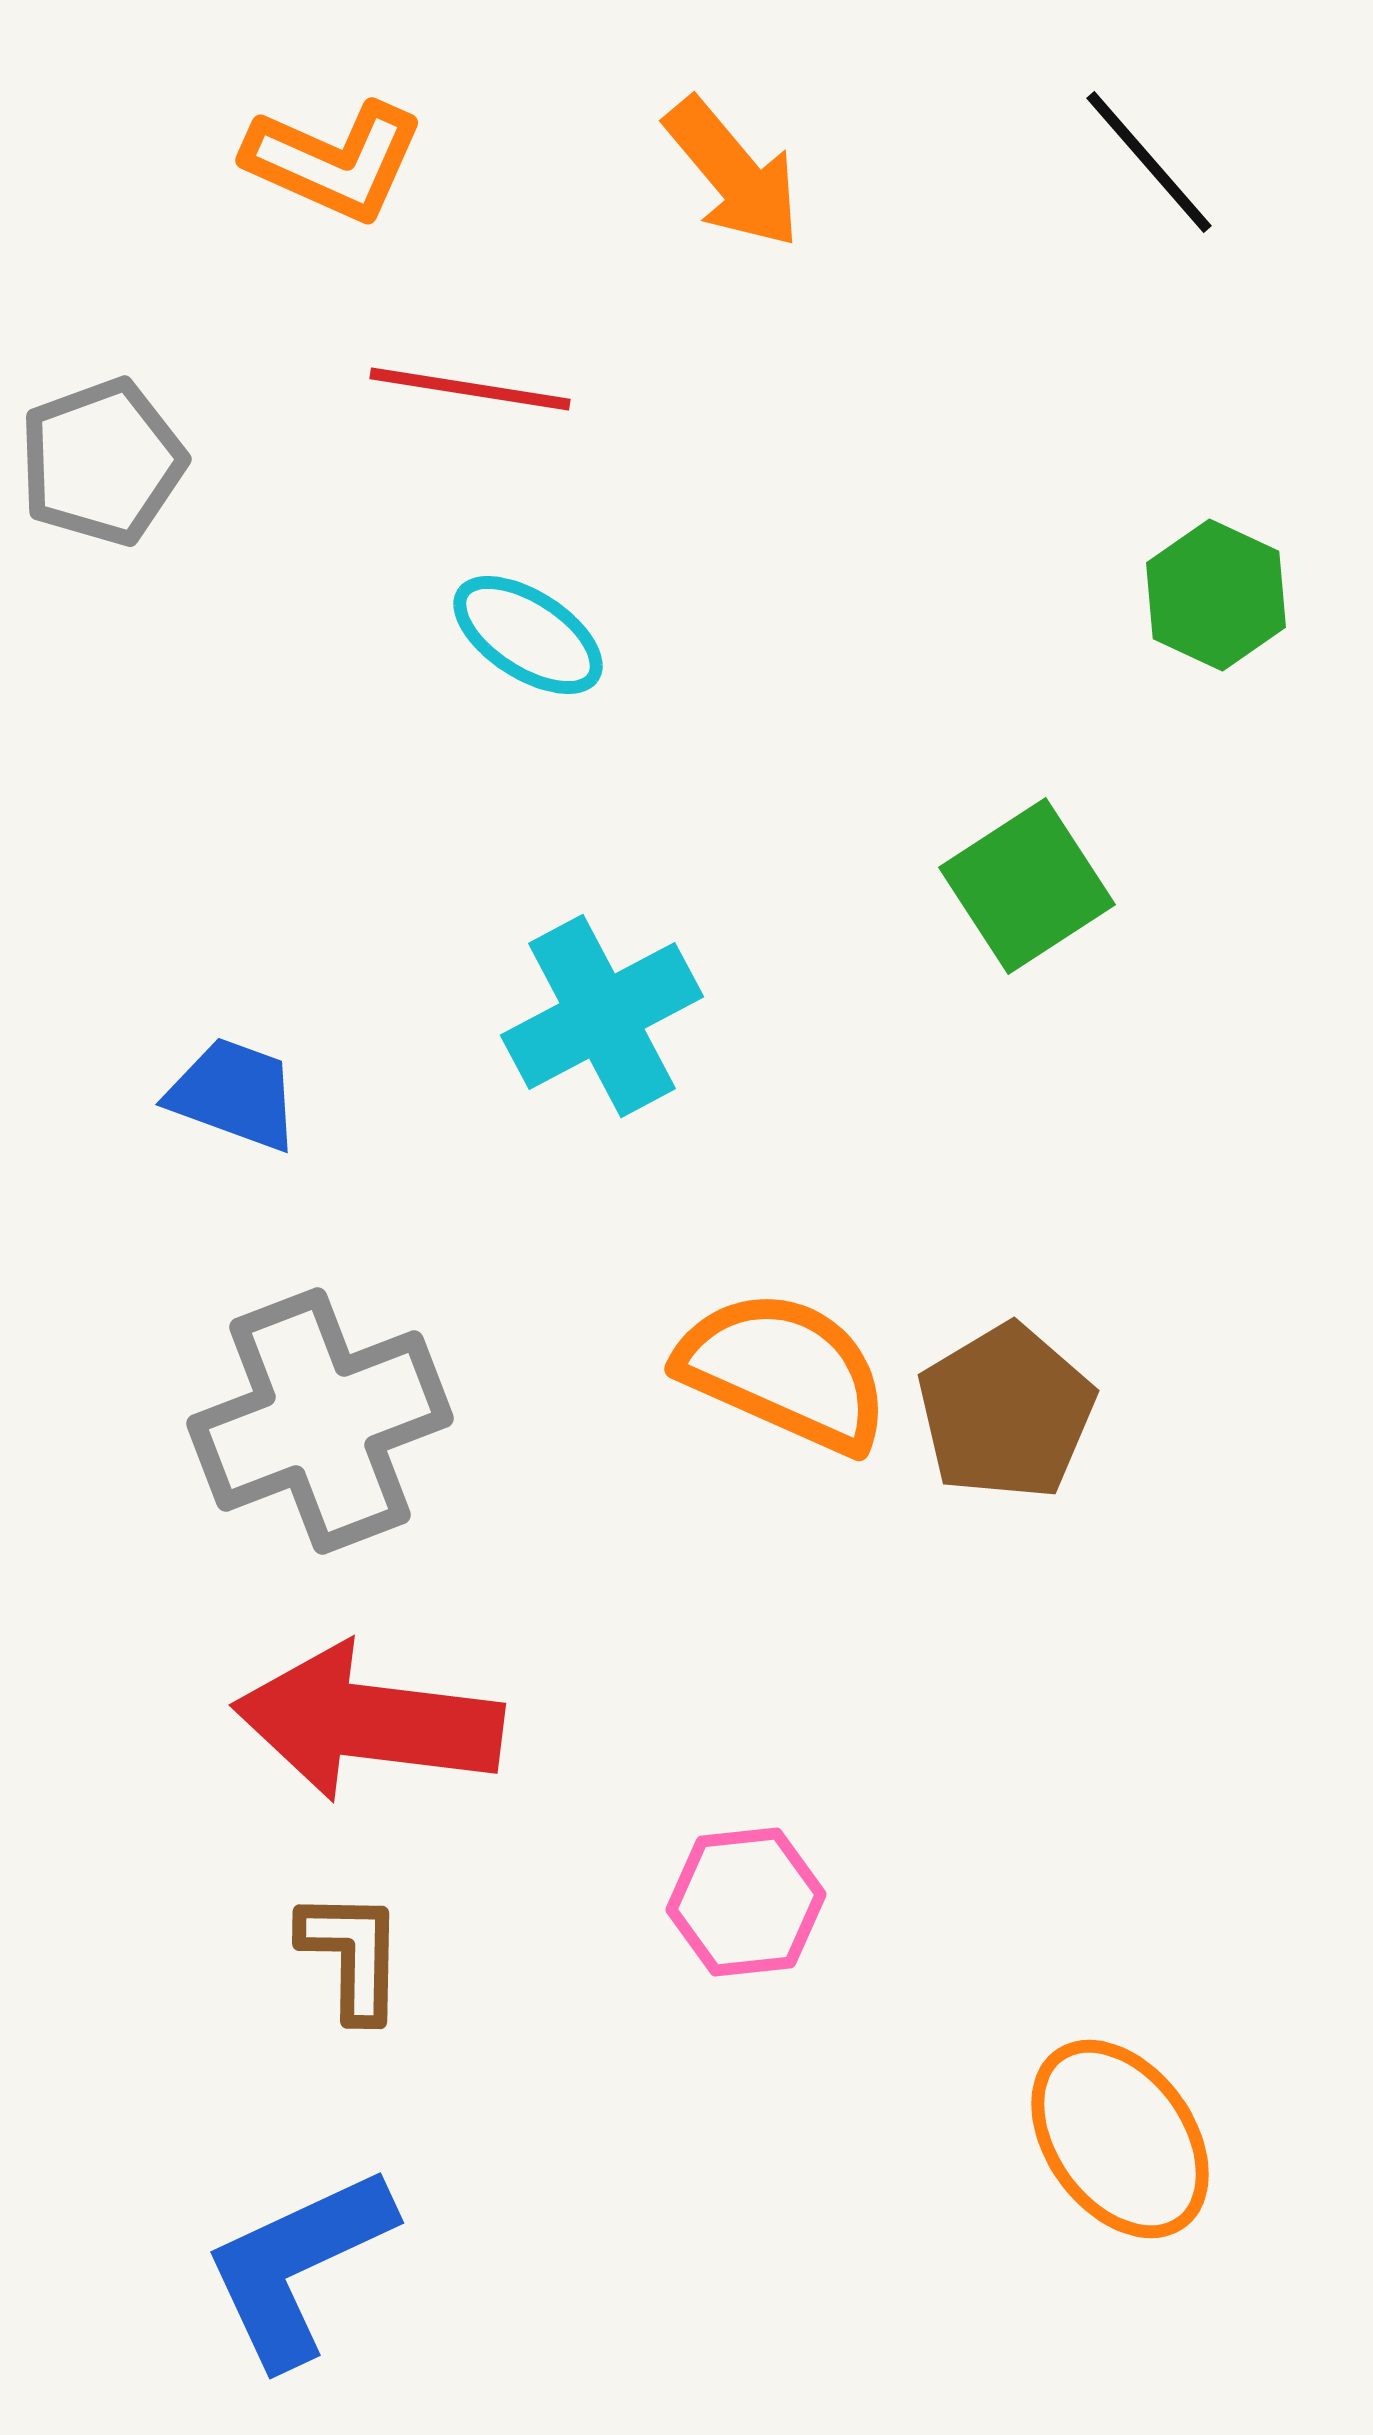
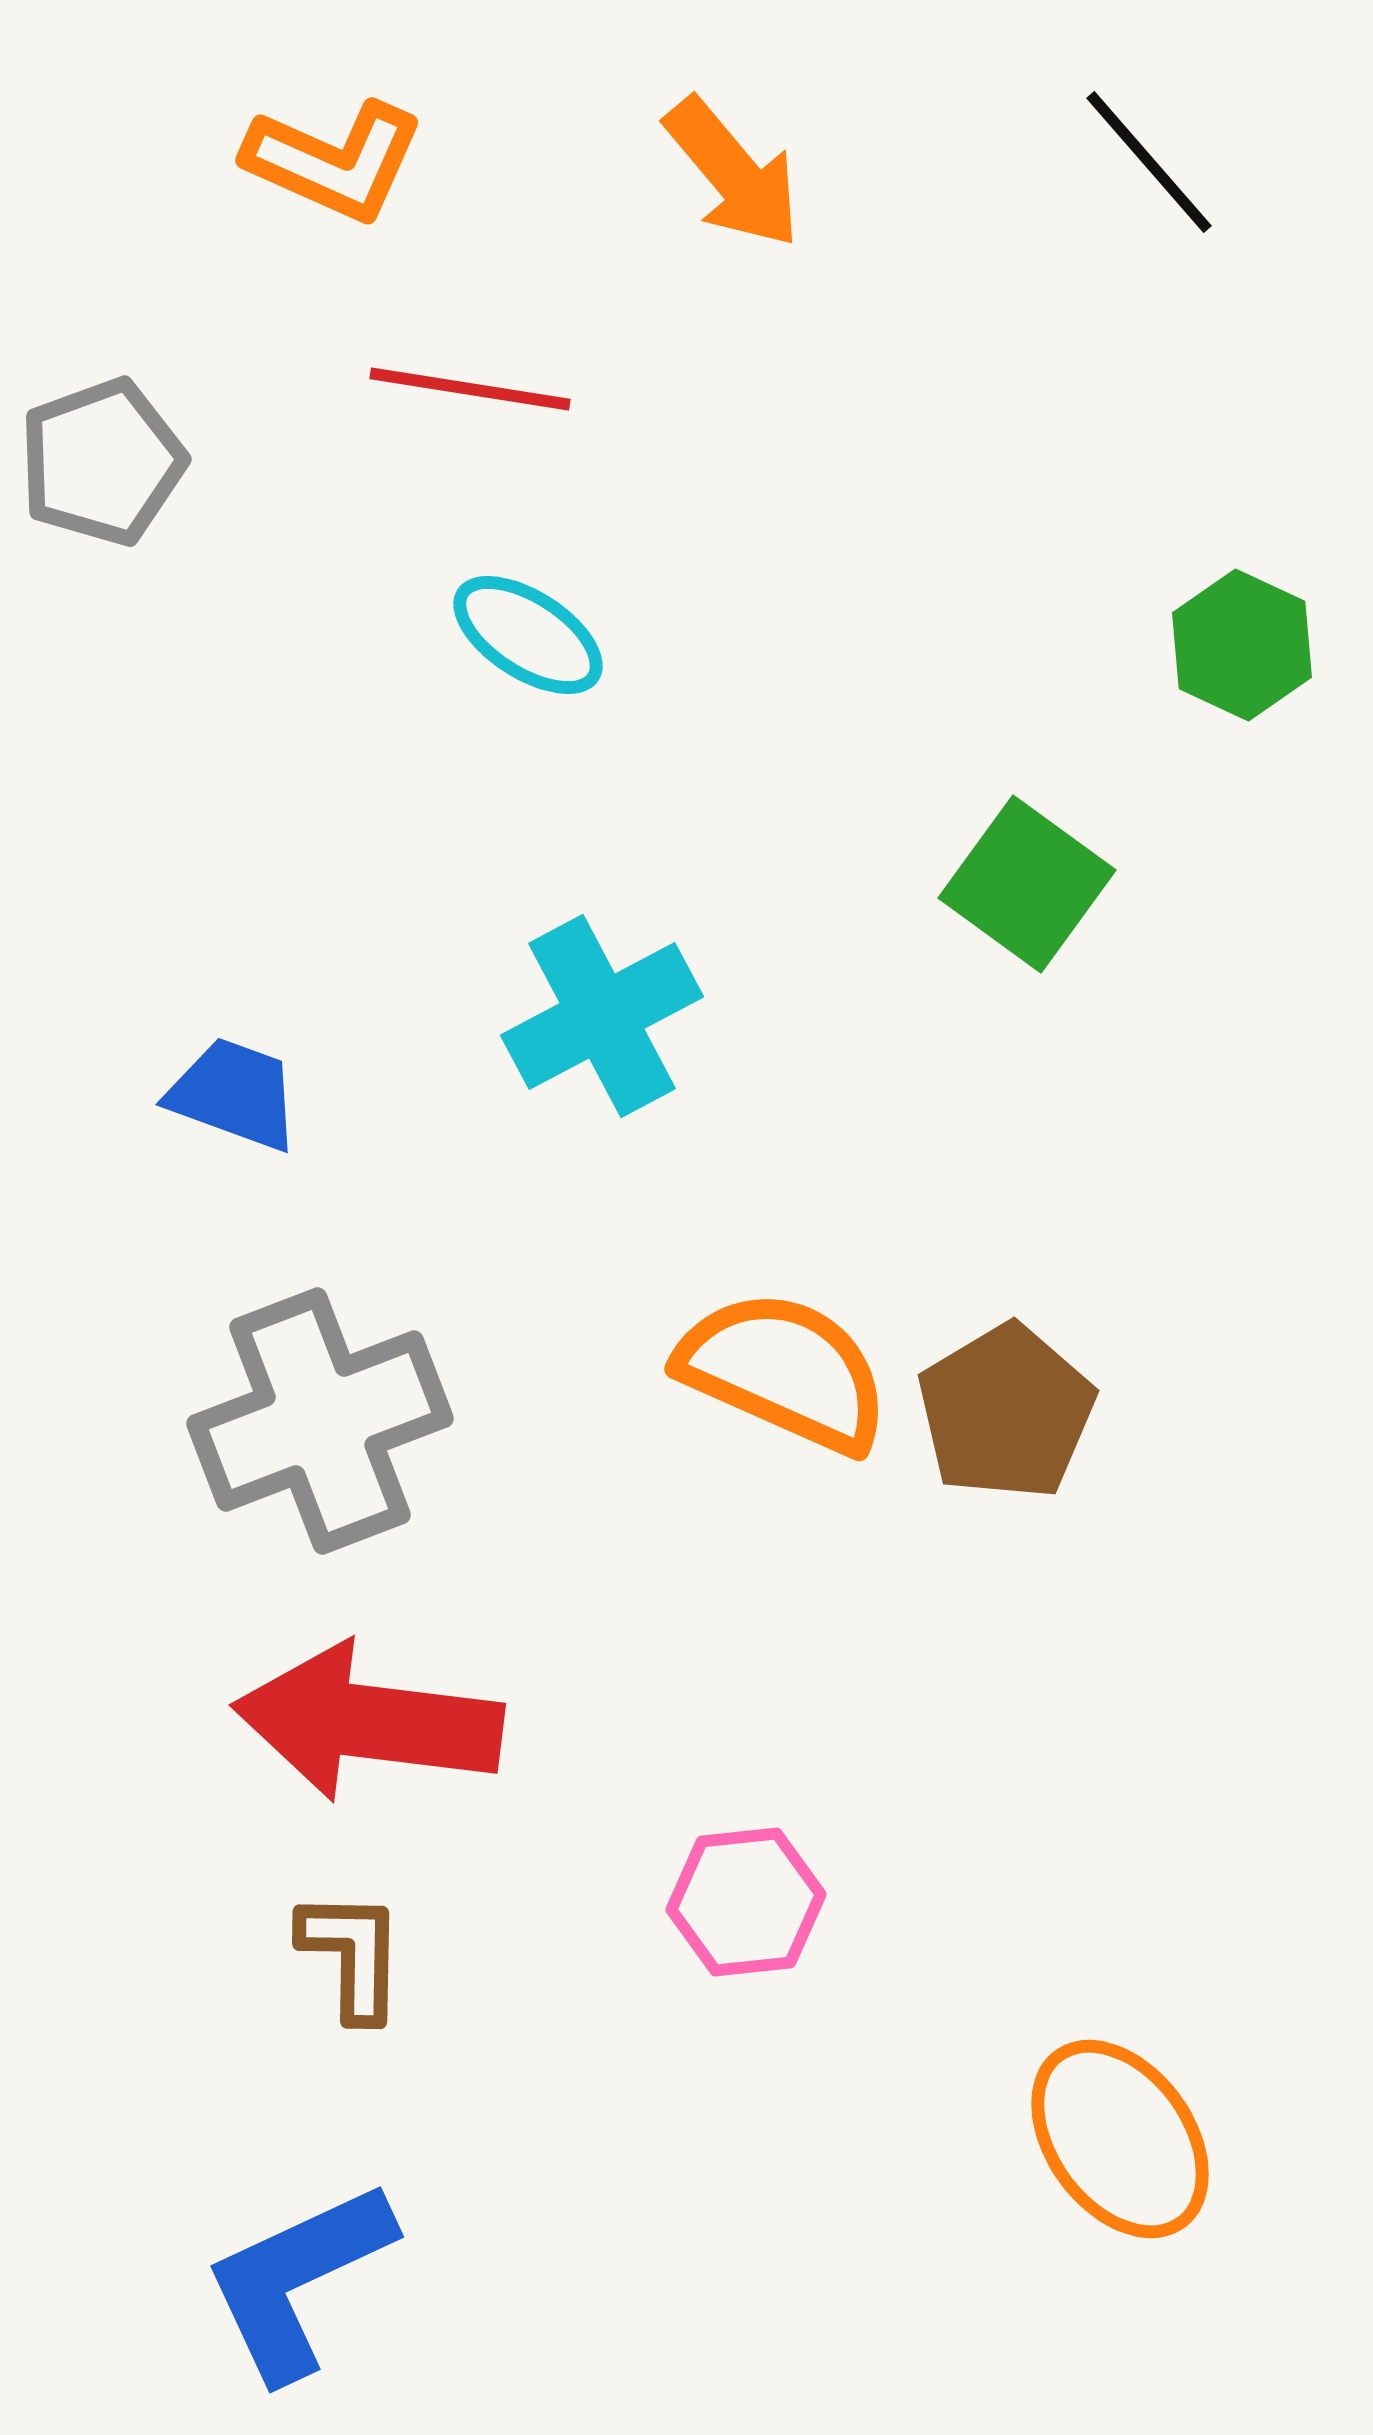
green hexagon: moved 26 px right, 50 px down
green square: moved 2 px up; rotated 21 degrees counterclockwise
blue L-shape: moved 14 px down
